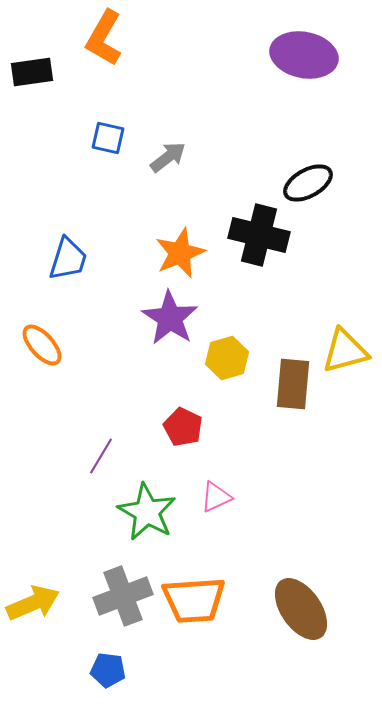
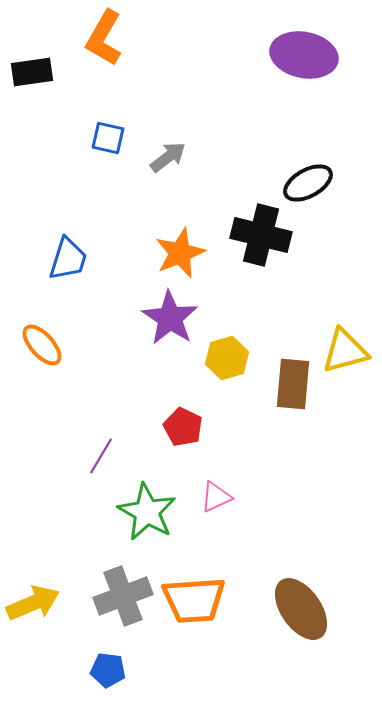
black cross: moved 2 px right
